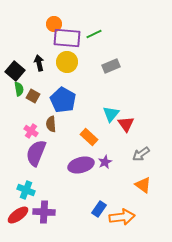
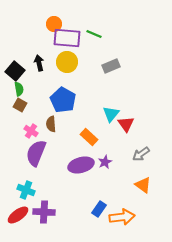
green line: rotated 49 degrees clockwise
brown square: moved 13 px left, 9 px down
